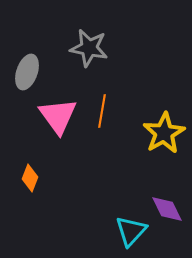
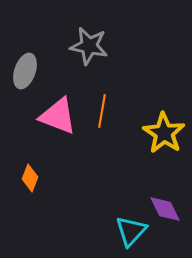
gray star: moved 2 px up
gray ellipse: moved 2 px left, 1 px up
pink triangle: rotated 33 degrees counterclockwise
yellow star: rotated 9 degrees counterclockwise
purple diamond: moved 2 px left
